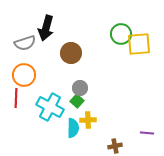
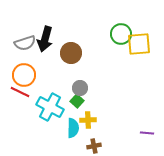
black arrow: moved 1 px left, 11 px down
red line: moved 4 px right, 6 px up; rotated 66 degrees counterclockwise
brown cross: moved 21 px left
